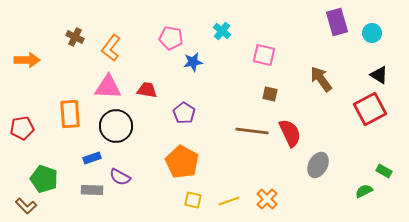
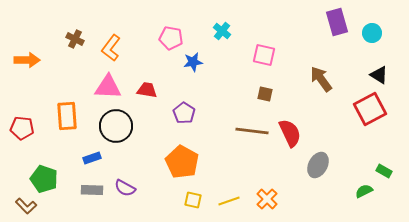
brown cross: moved 2 px down
brown square: moved 5 px left
orange rectangle: moved 3 px left, 2 px down
red pentagon: rotated 15 degrees clockwise
purple semicircle: moved 5 px right, 11 px down
